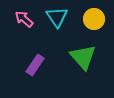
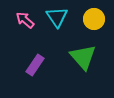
pink arrow: moved 1 px right, 1 px down
